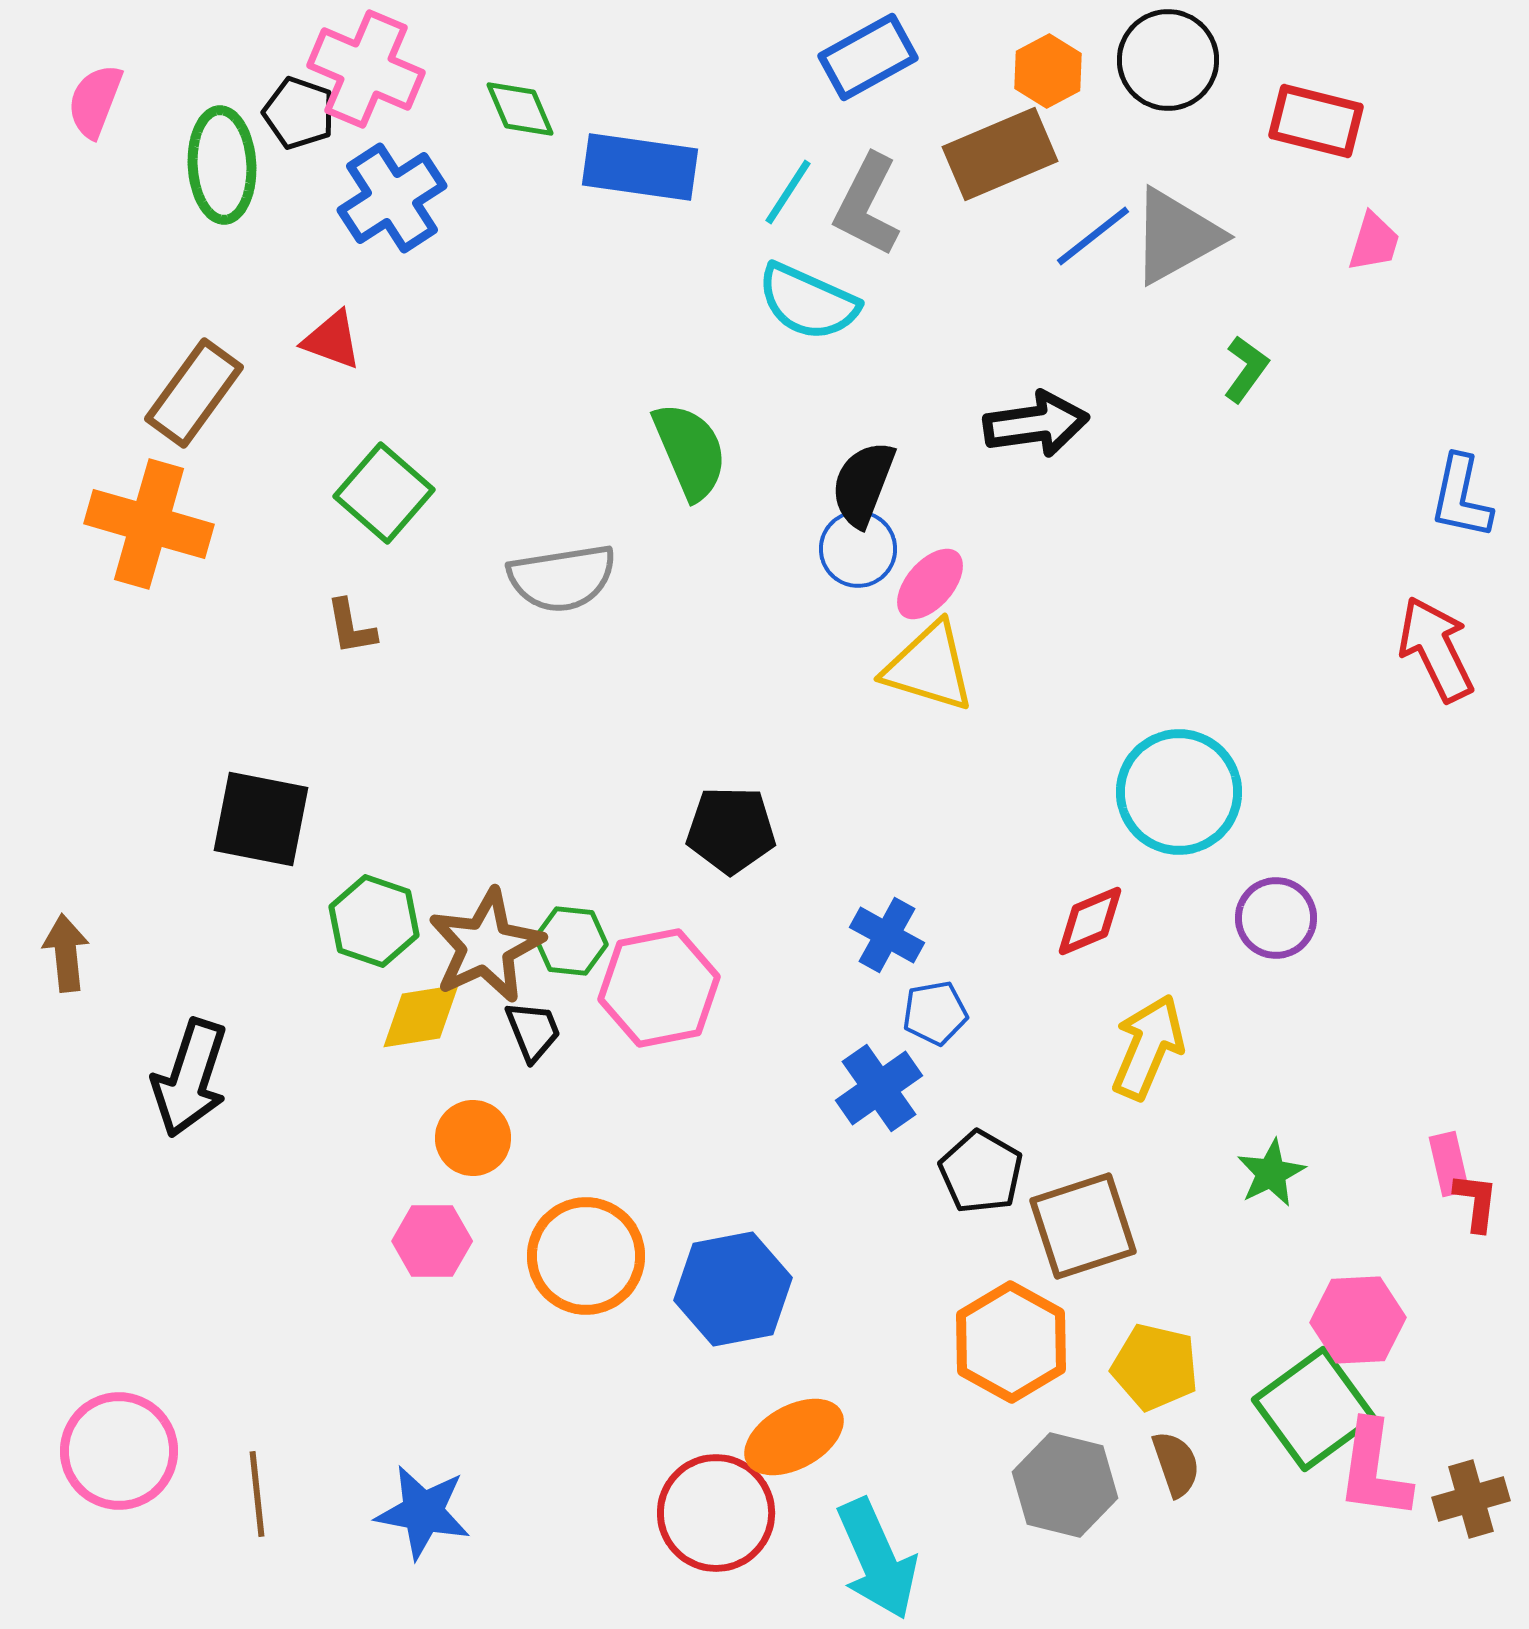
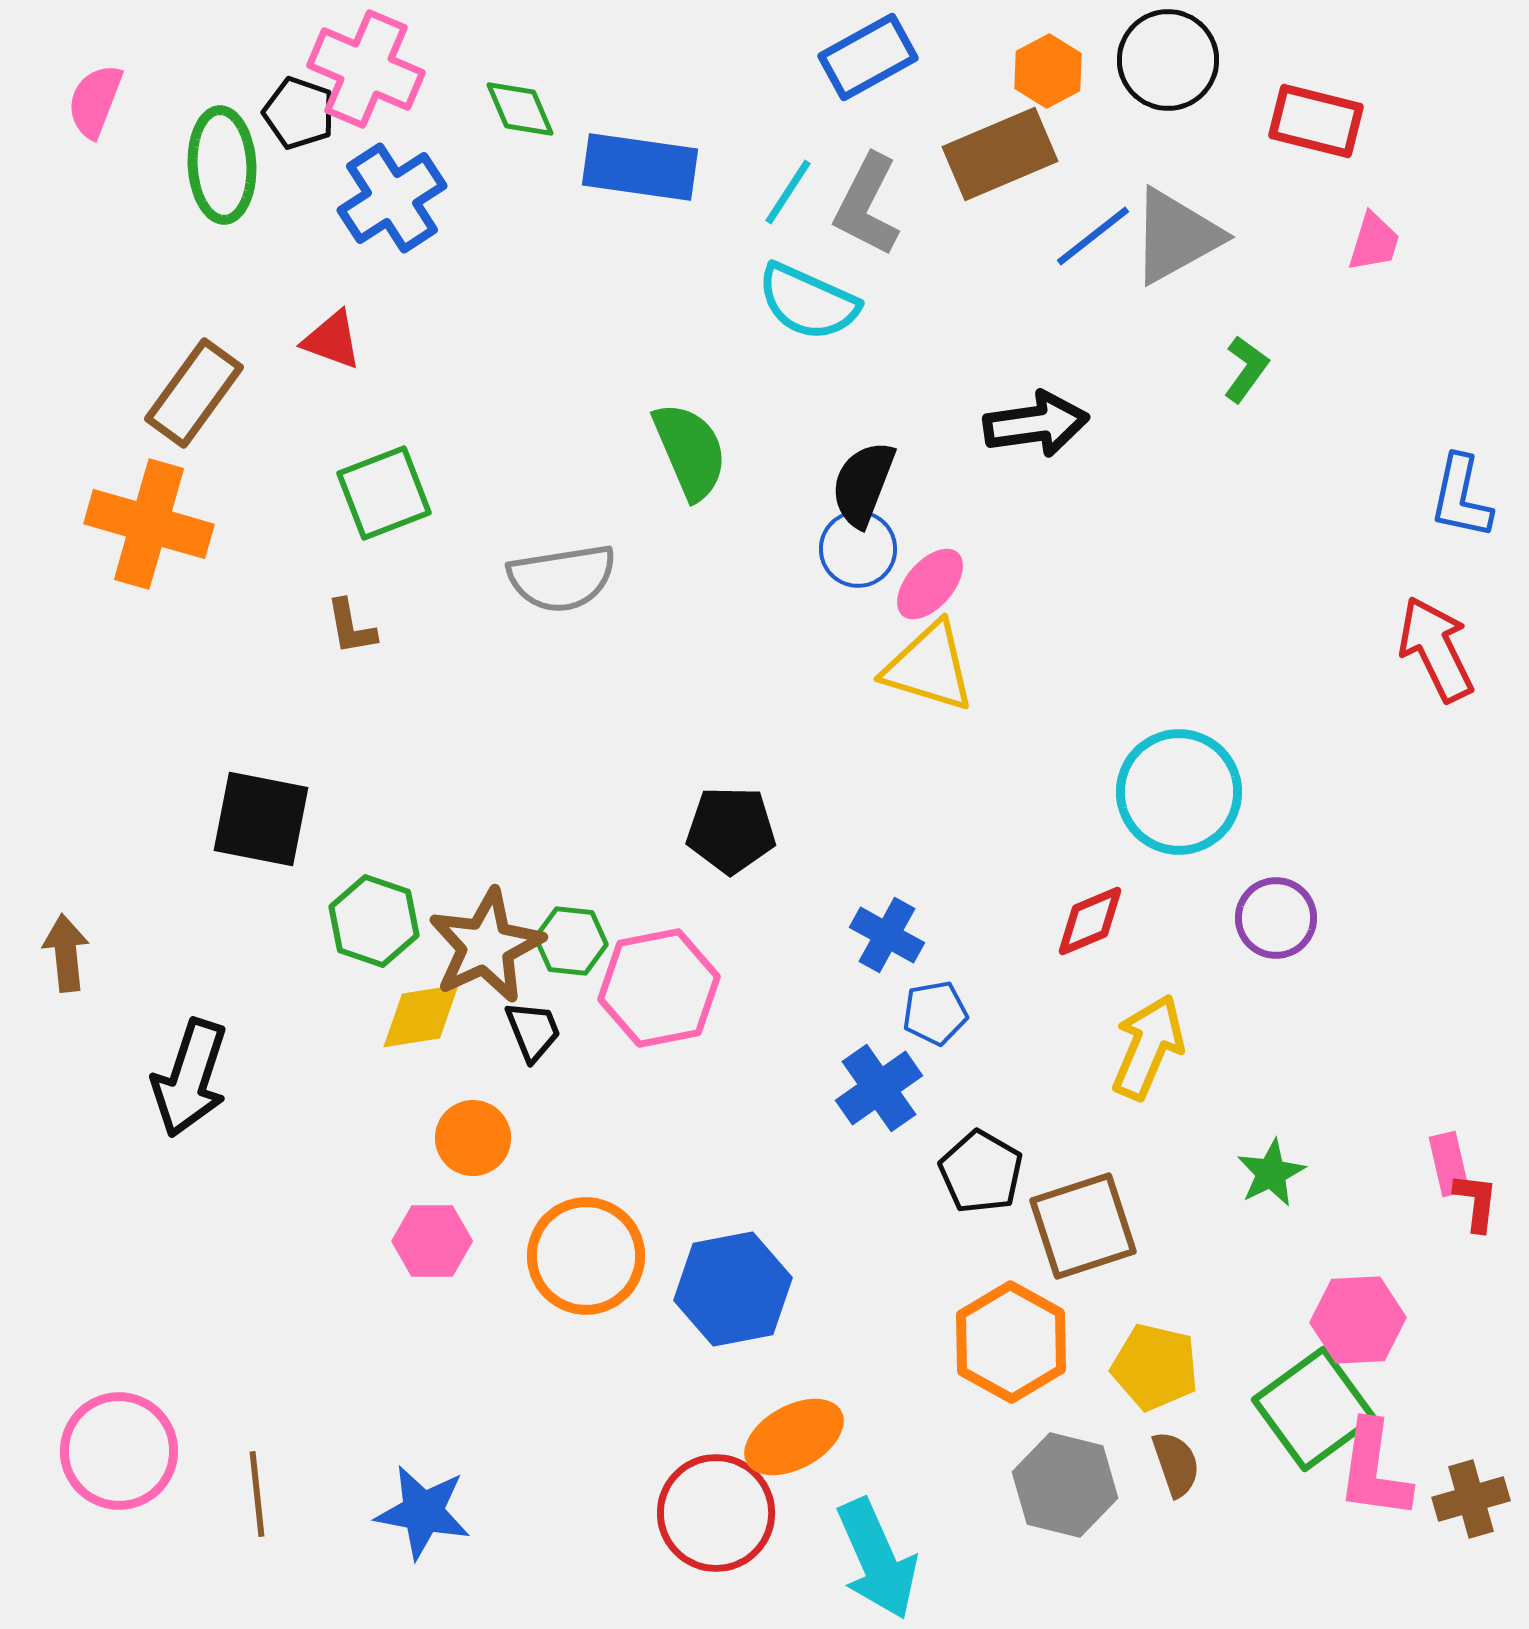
green square at (384, 493): rotated 28 degrees clockwise
